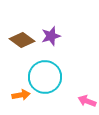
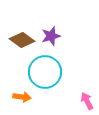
cyan circle: moved 5 px up
orange arrow: moved 1 px right, 2 px down; rotated 18 degrees clockwise
pink arrow: rotated 42 degrees clockwise
